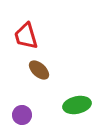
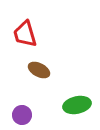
red trapezoid: moved 1 px left, 2 px up
brown ellipse: rotated 15 degrees counterclockwise
